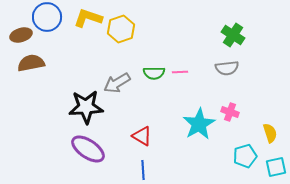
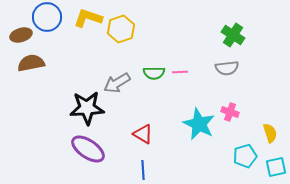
black star: moved 1 px right, 1 px down
cyan star: rotated 16 degrees counterclockwise
red triangle: moved 1 px right, 2 px up
